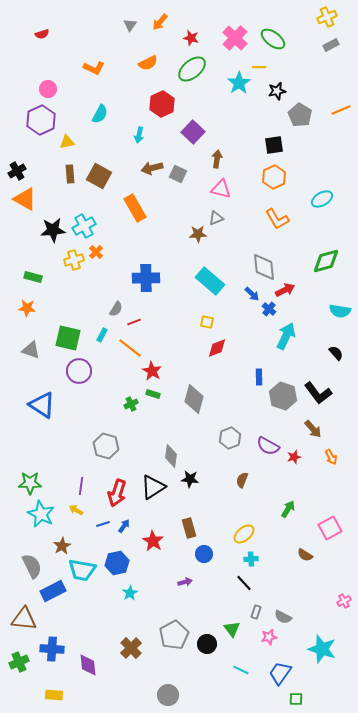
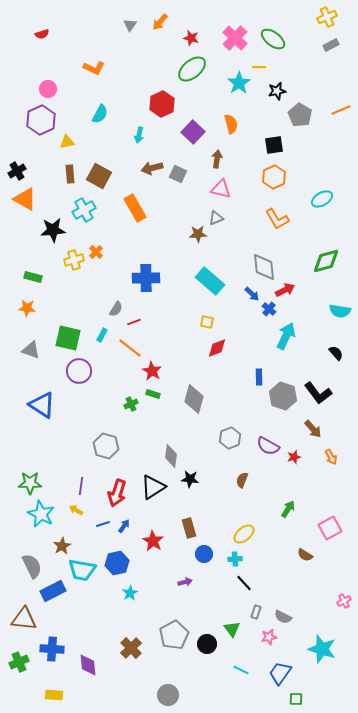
orange semicircle at (148, 63): moved 83 px right, 61 px down; rotated 78 degrees counterclockwise
cyan cross at (84, 226): moved 16 px up
cyan cross at (251, 559): moved 16 px left
